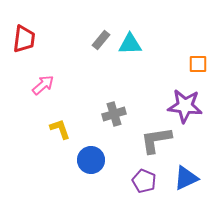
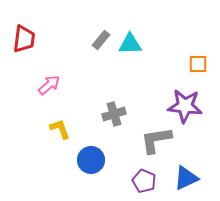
pink arrow: moved 6 px right
